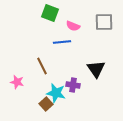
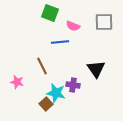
blue line: moved 2 px left
